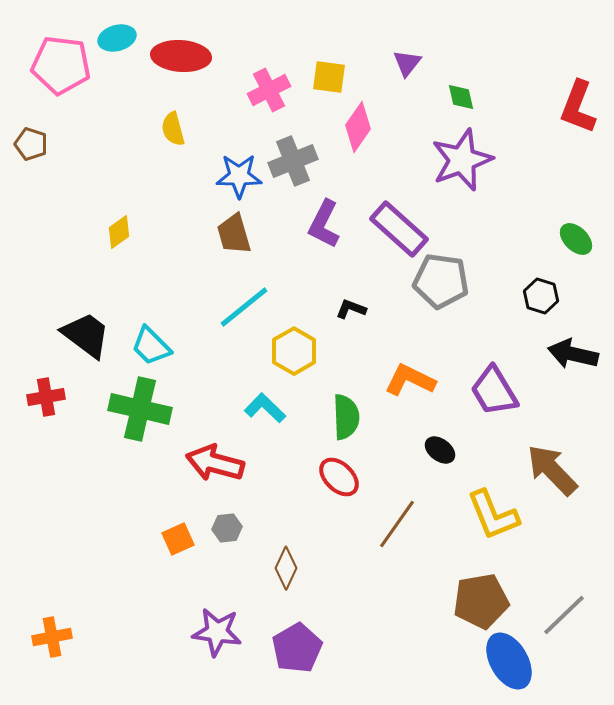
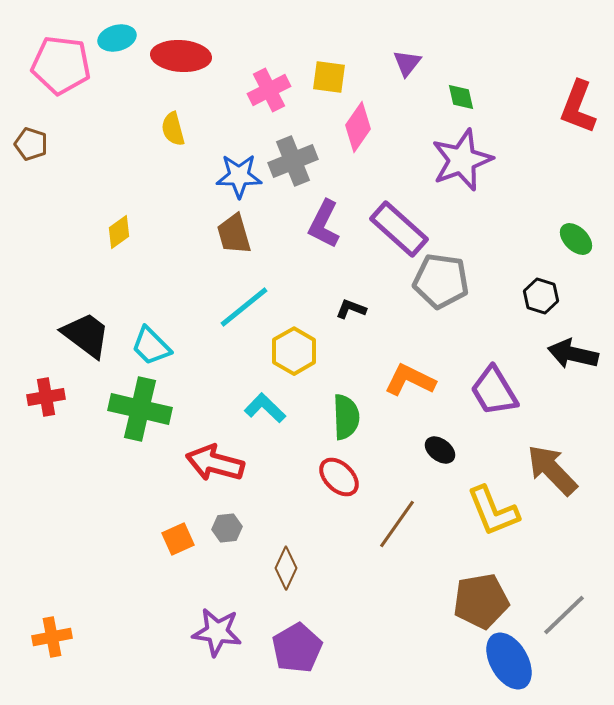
yellow L-shape at (493, 515): moved 4 px up
